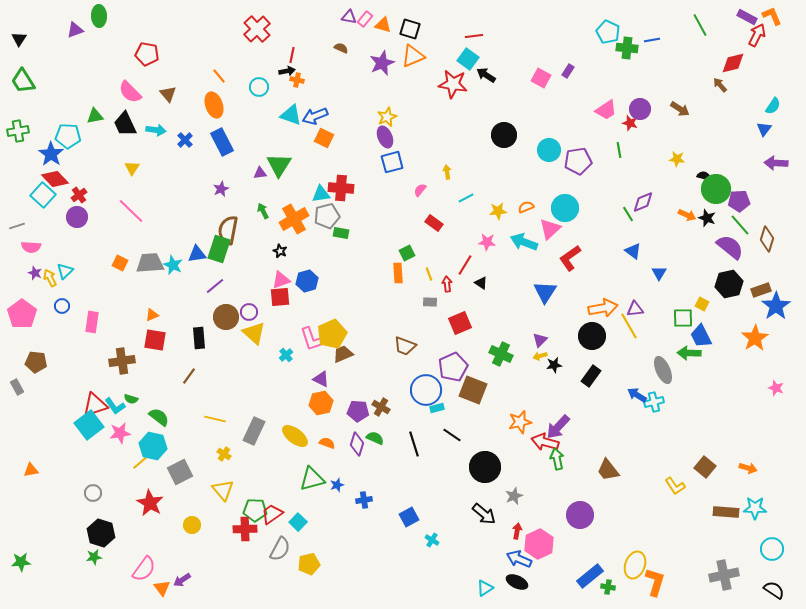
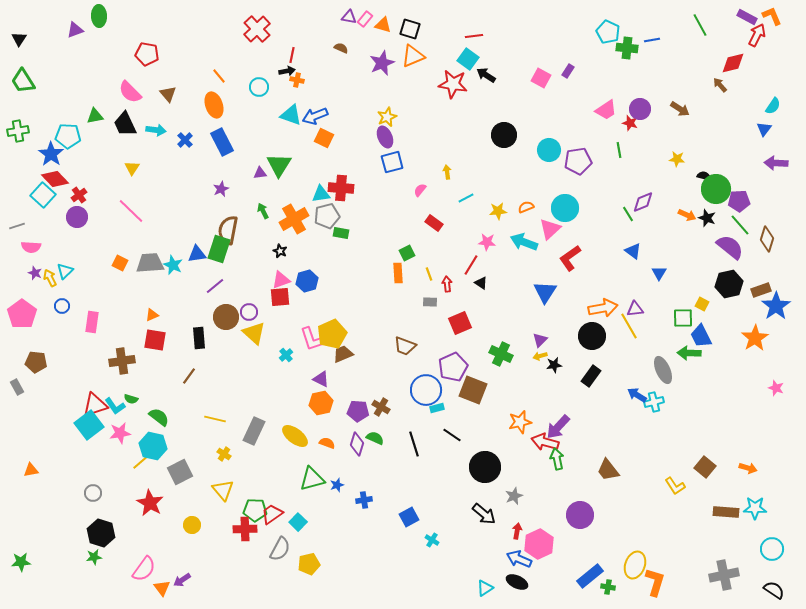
red line at (465, 265): moved 6 px right
